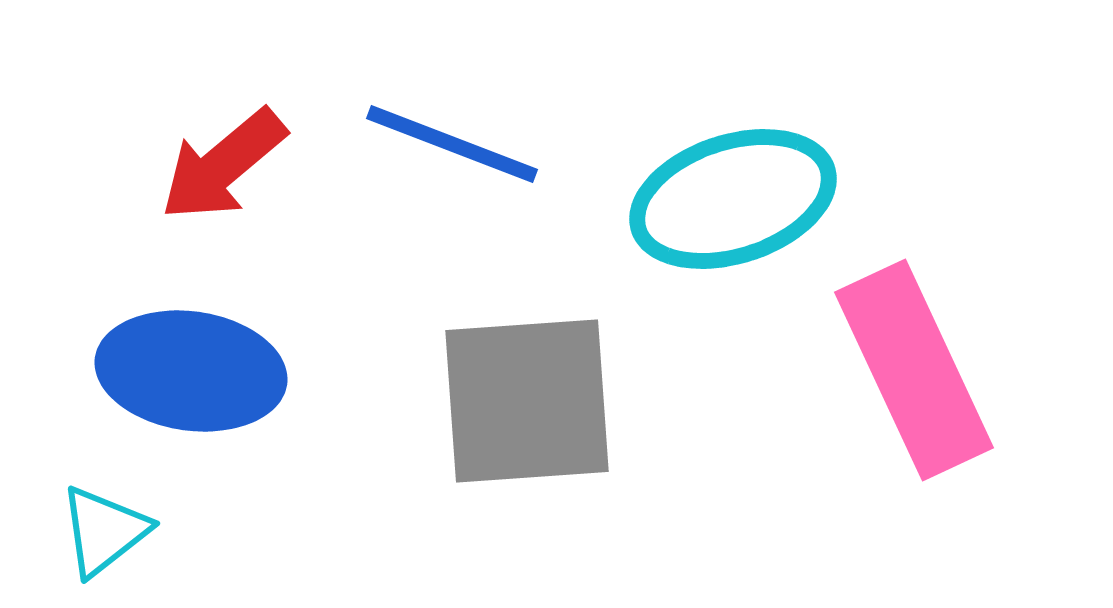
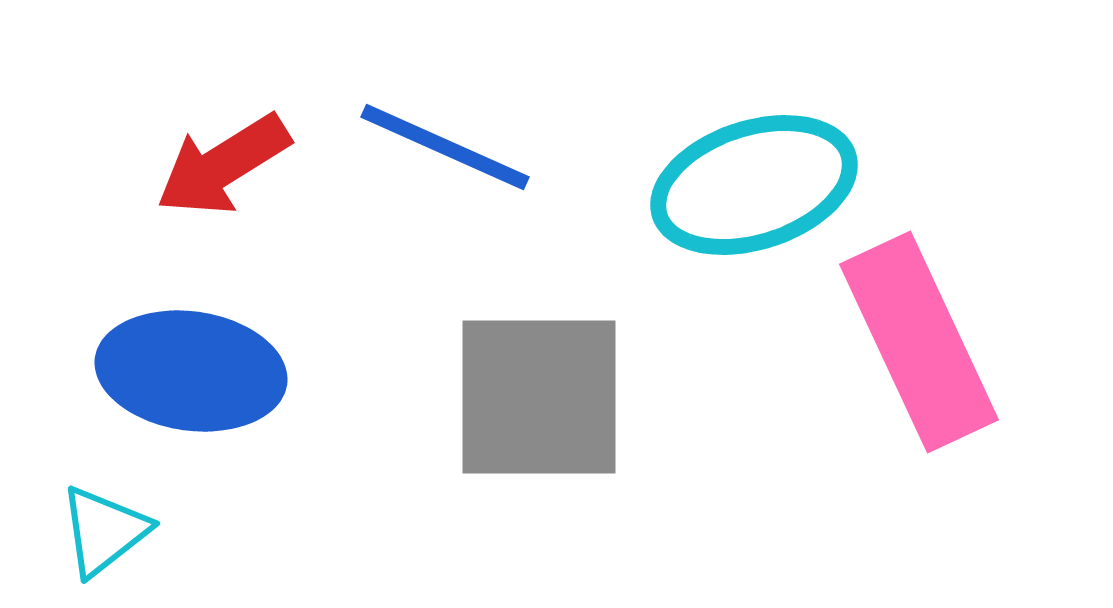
blue line: moved 7 px left, 3 px down; rotated 3 degrees clockwise
red arrow: rotated 8 degrees clockwise
cyan ellipse: moved 21 px right, 14 px up
pink rectangle: moved 5 px right, 28 px up
gray square: moved 12 px right, 4 px up; rotated 4 degrees clockwise
